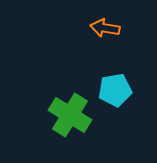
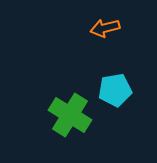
orange arrow: rotated 24 degrees counterclockwise
